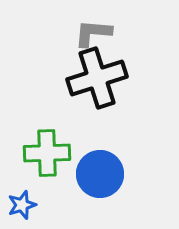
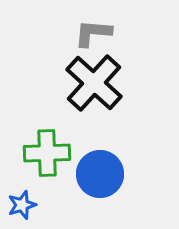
black cross: moved 3 px left, 5 px down; rotated 30 degrees counterclockwise
